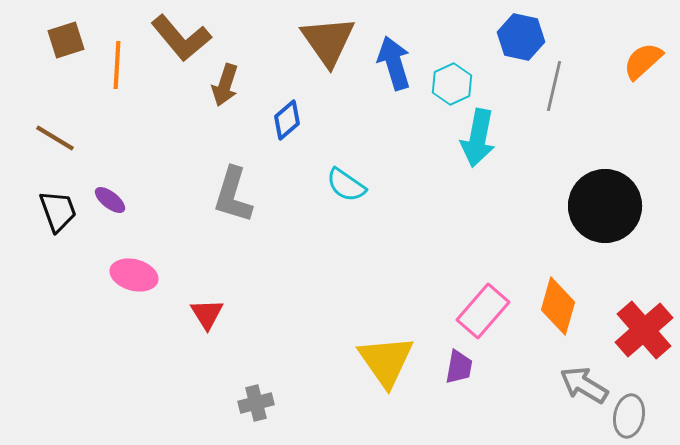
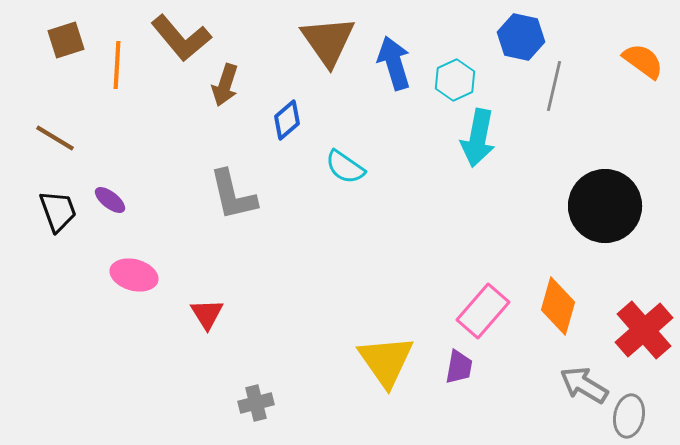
orange semicircle: rotated 78 degrees clockwise
cyan hexagon: moved 3 px right, 4 px up
cyan semicircle: moved 1 px left, 18 px up
gray L-shape: rotated 30 degrees counterclockwise
